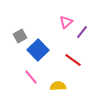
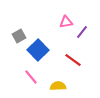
pink triangle: rotated 32 degrees clockwise
gray square: moved 1 px left
